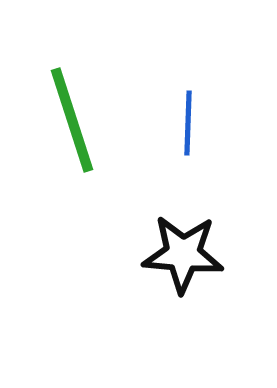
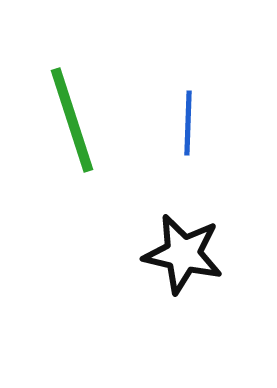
black star: rotated 8 degrees clockwise
